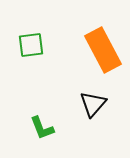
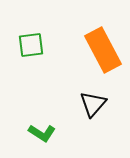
green L-shape: moved 5 px down; rotated 36 degrees counterclockwise
